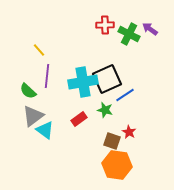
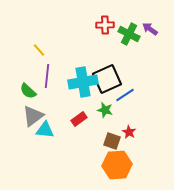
cyan triangle: rotated 30 degrees counterclockwise
orange hexagon: rotated 12 degrees counterclockwise
